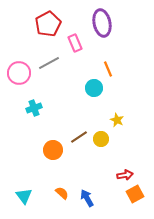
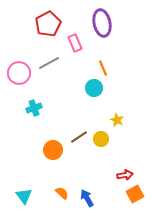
orange line: moved 5 px left, 1 px up
